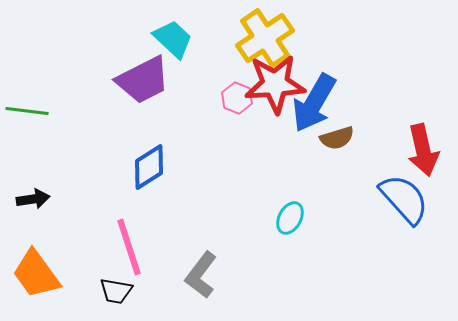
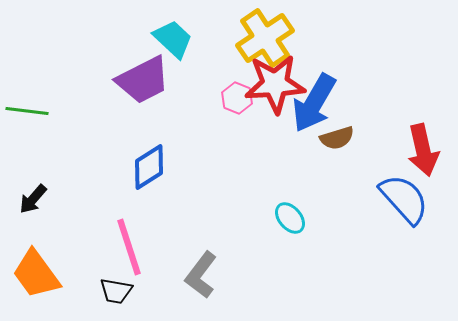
black arrow: rotated 140 degrees clockwise
cyan ellipse: rotated 68 degrees counterclockwise
